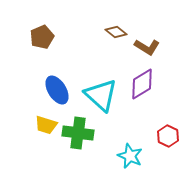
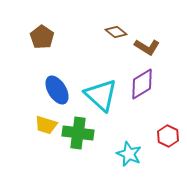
brown pentagon: rotated 15 degrees counterclockwise
cyan star: moved 1 px left, 2 px up
